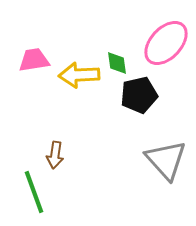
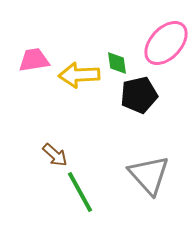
brown arrow: rotated 56 degrees counterclockwise
gray triangle: moved 17 px left, 15 px down
green line: moved 46 px right; rotated 9 degrees counterclockwise
